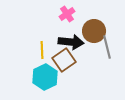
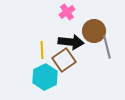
pink cross: moved 2 px up
